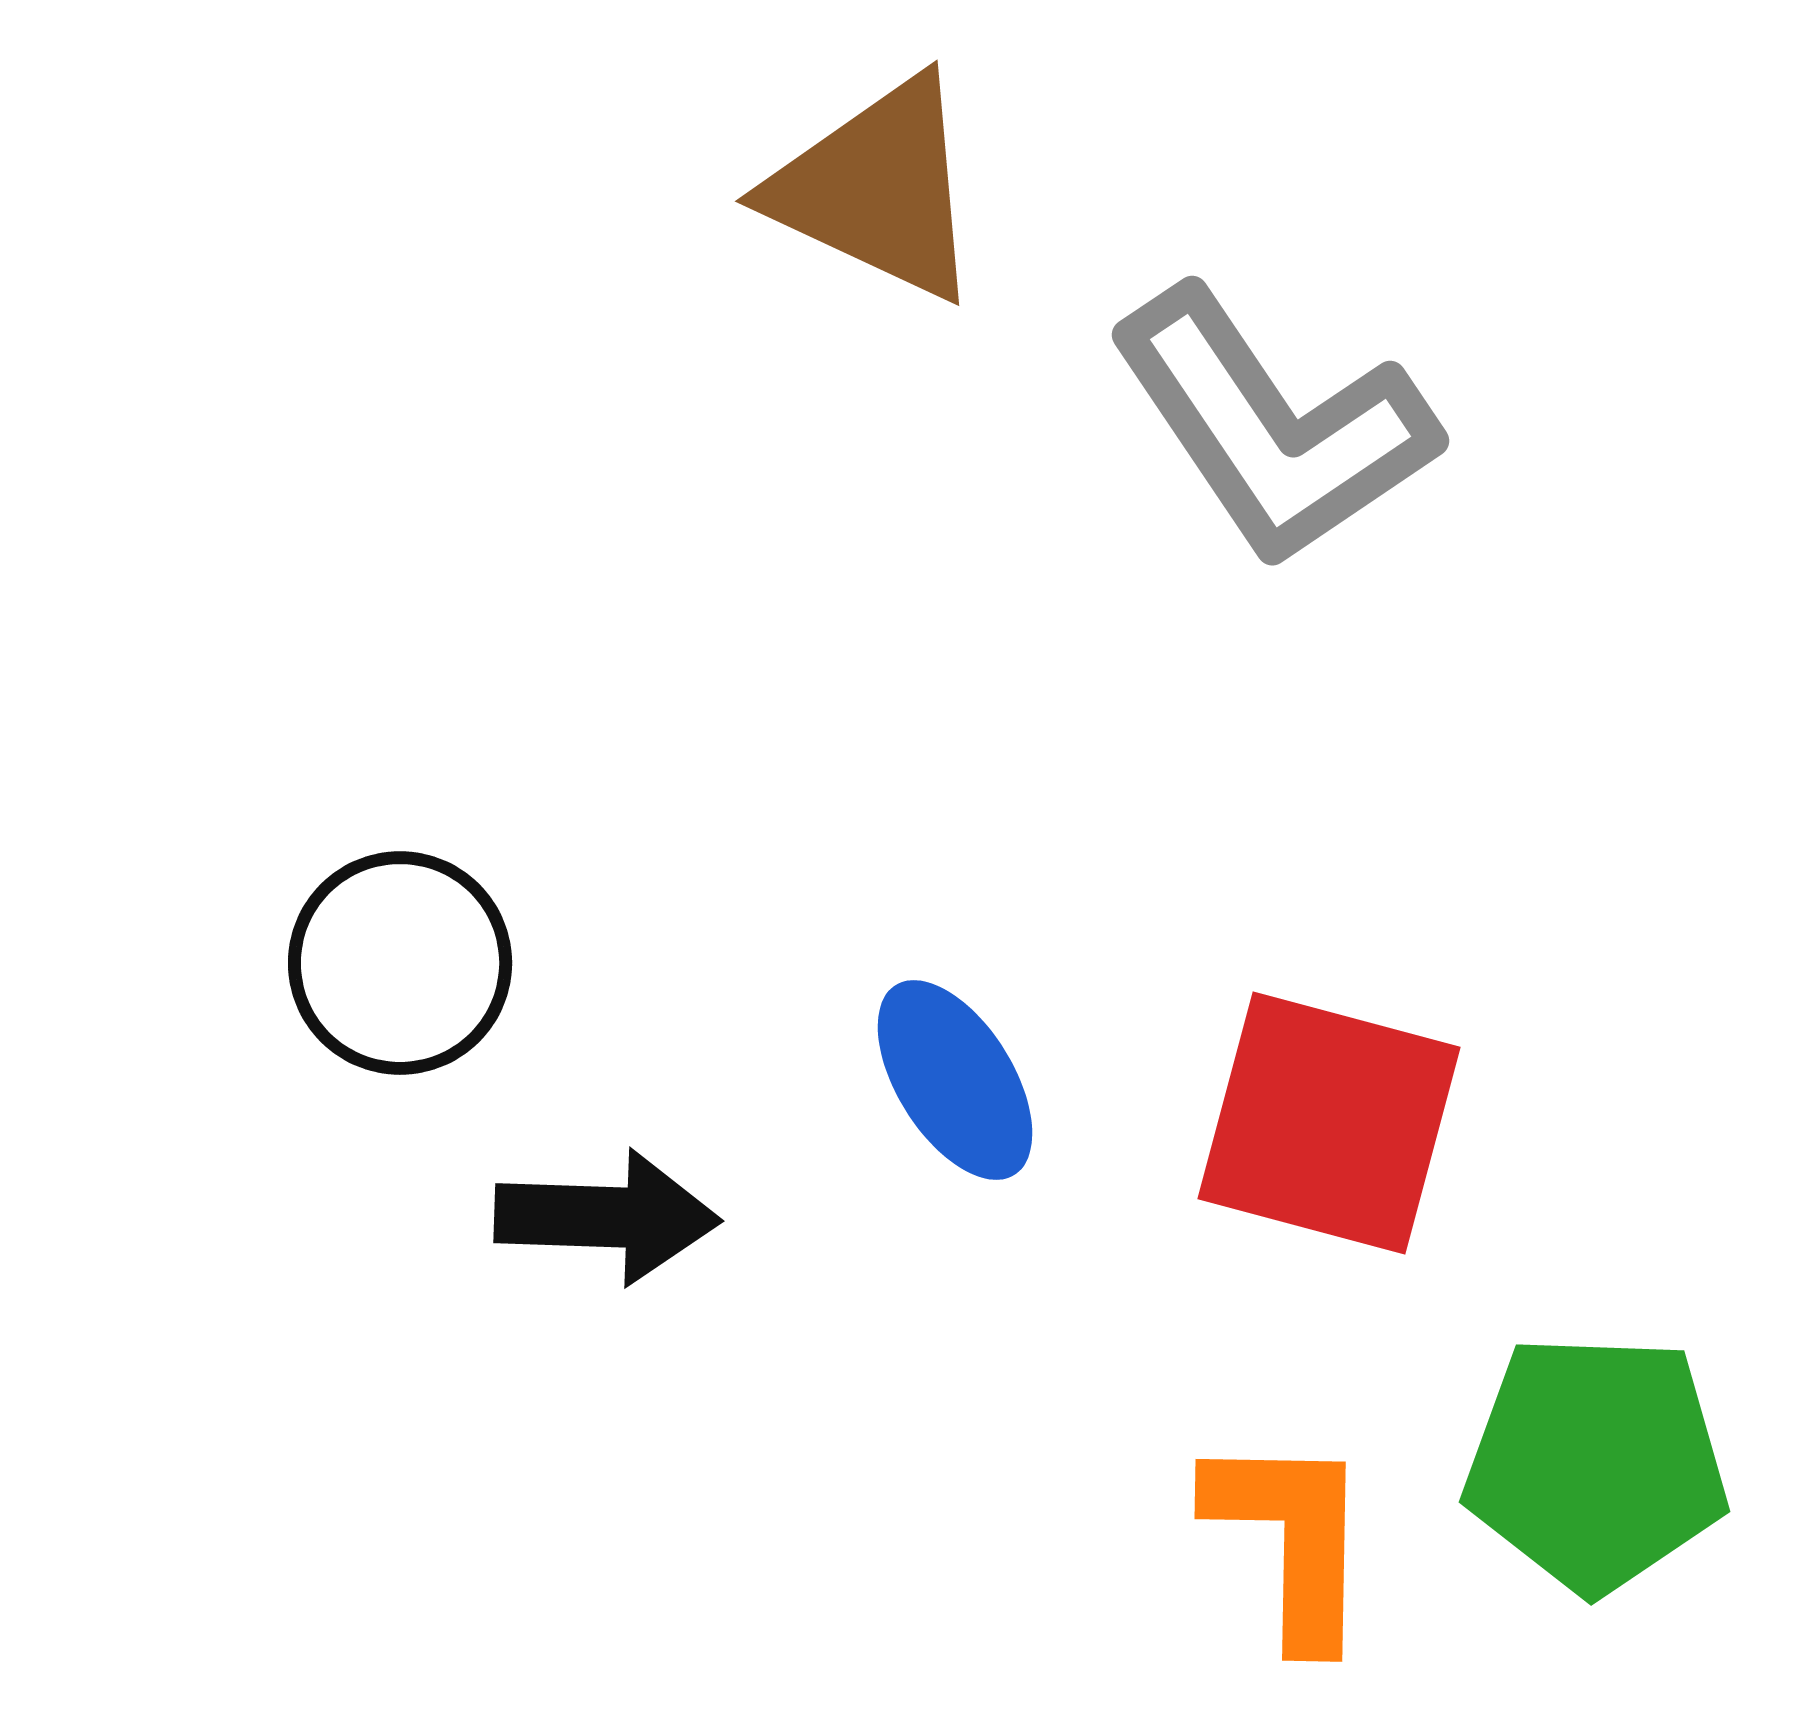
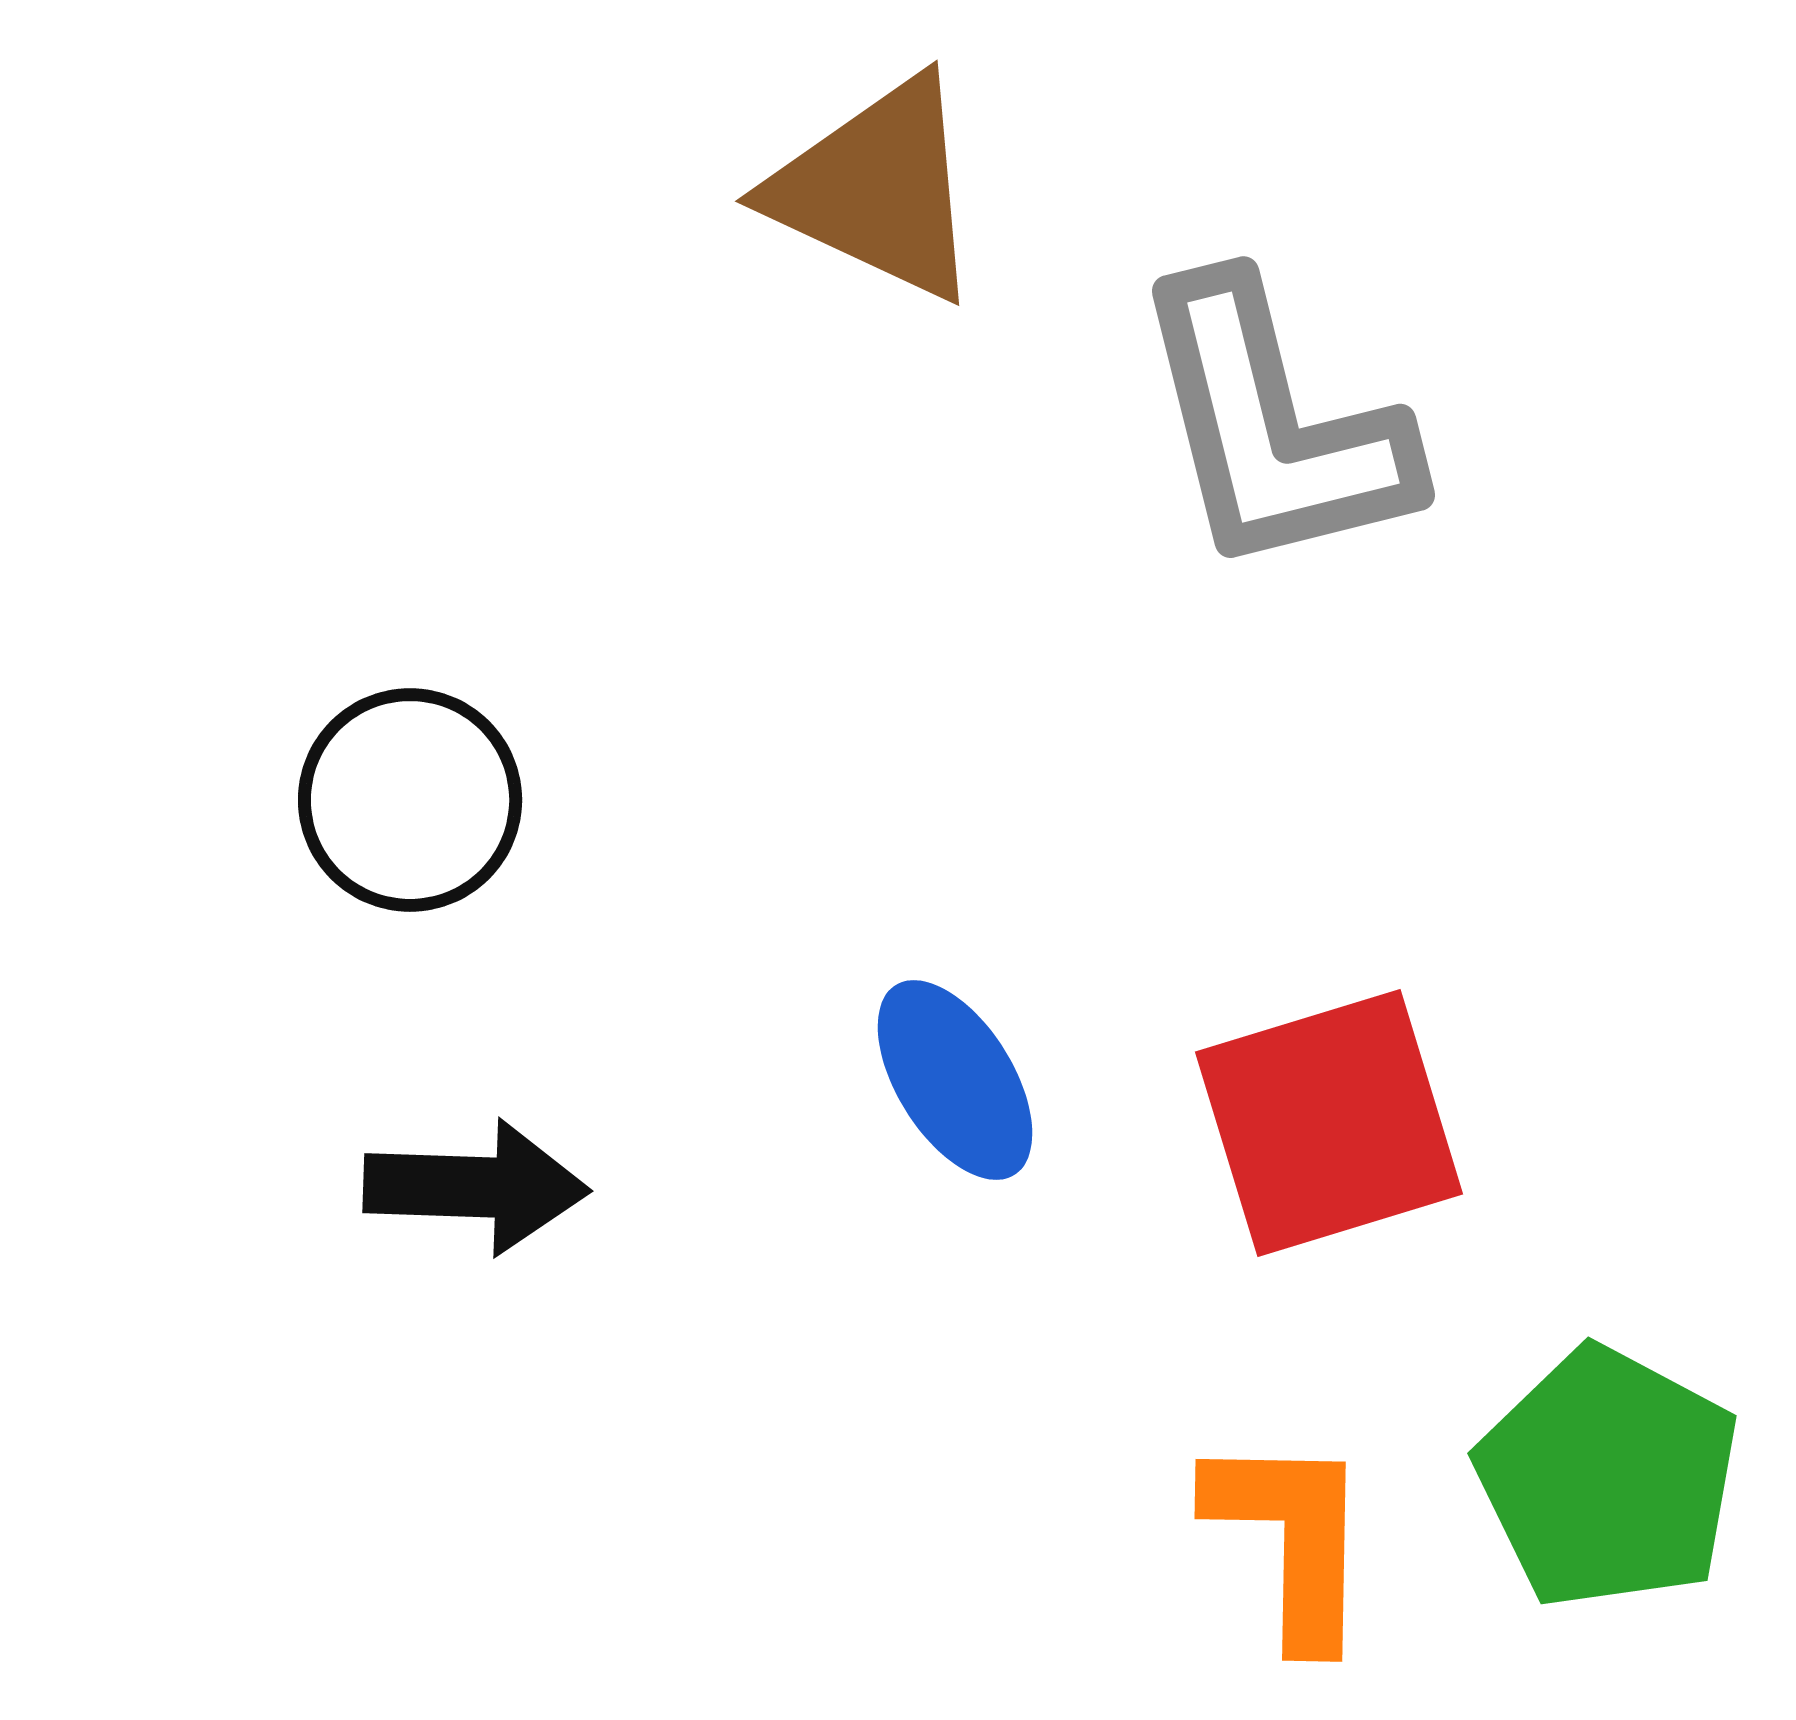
gray L-shape: rotated 20 degrees clockwise
black circle: moved 10 px right, 163 px up
red square: rotated 32 degrees counterclockwise
black arrow: moved 131 px left, 30 px up
green pentagon: moved 12 px right, 15 px down; rotated 26 degrees clockwise
